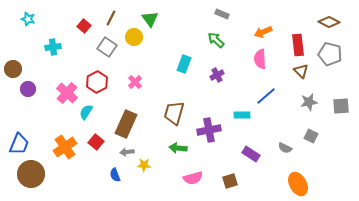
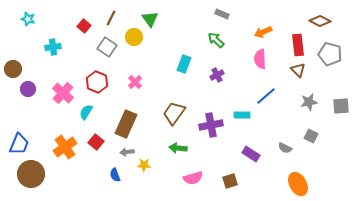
brown diamond at (329, 22): moved 9 px left, 1 px up
brown triangle at (301, 71): moved 3 px left, 1 px up
red hexagon at (97, 82): rotated 10 degrees counterclockwise
pink cross at (67, 93): moved 4 px left
brown trapezoid at (174, 113): rotated 20 degrees clockwise
purple cross at (209, 130): moved 2 px right, 5 px up
